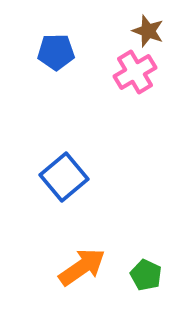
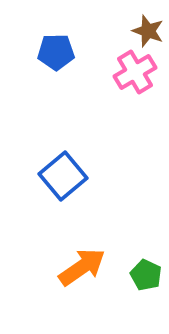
blue square: moved 1 px left, 1 px up
